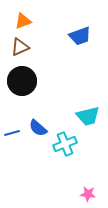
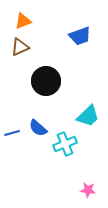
black circle: moved 24 px right
cyan trapezoid: rotated 30 degrees counterclockwise
pink star: moved 4 px up
